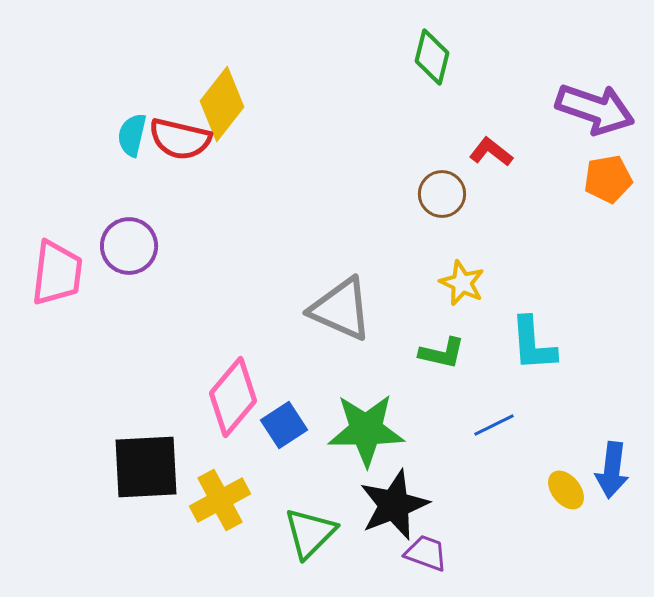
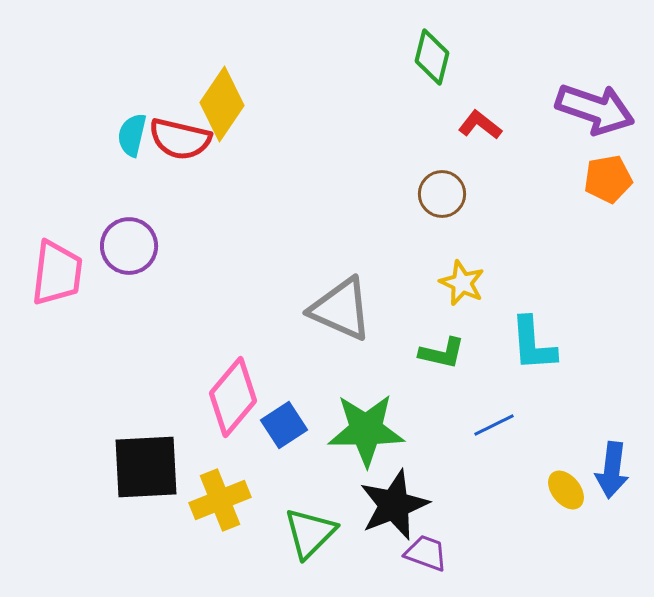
yellow diamond: rotated 4 degrees counterclockwise
red L-shape: moved 11 px left, 27 px up
yellow cross: rotated 6 degrees clockwise
